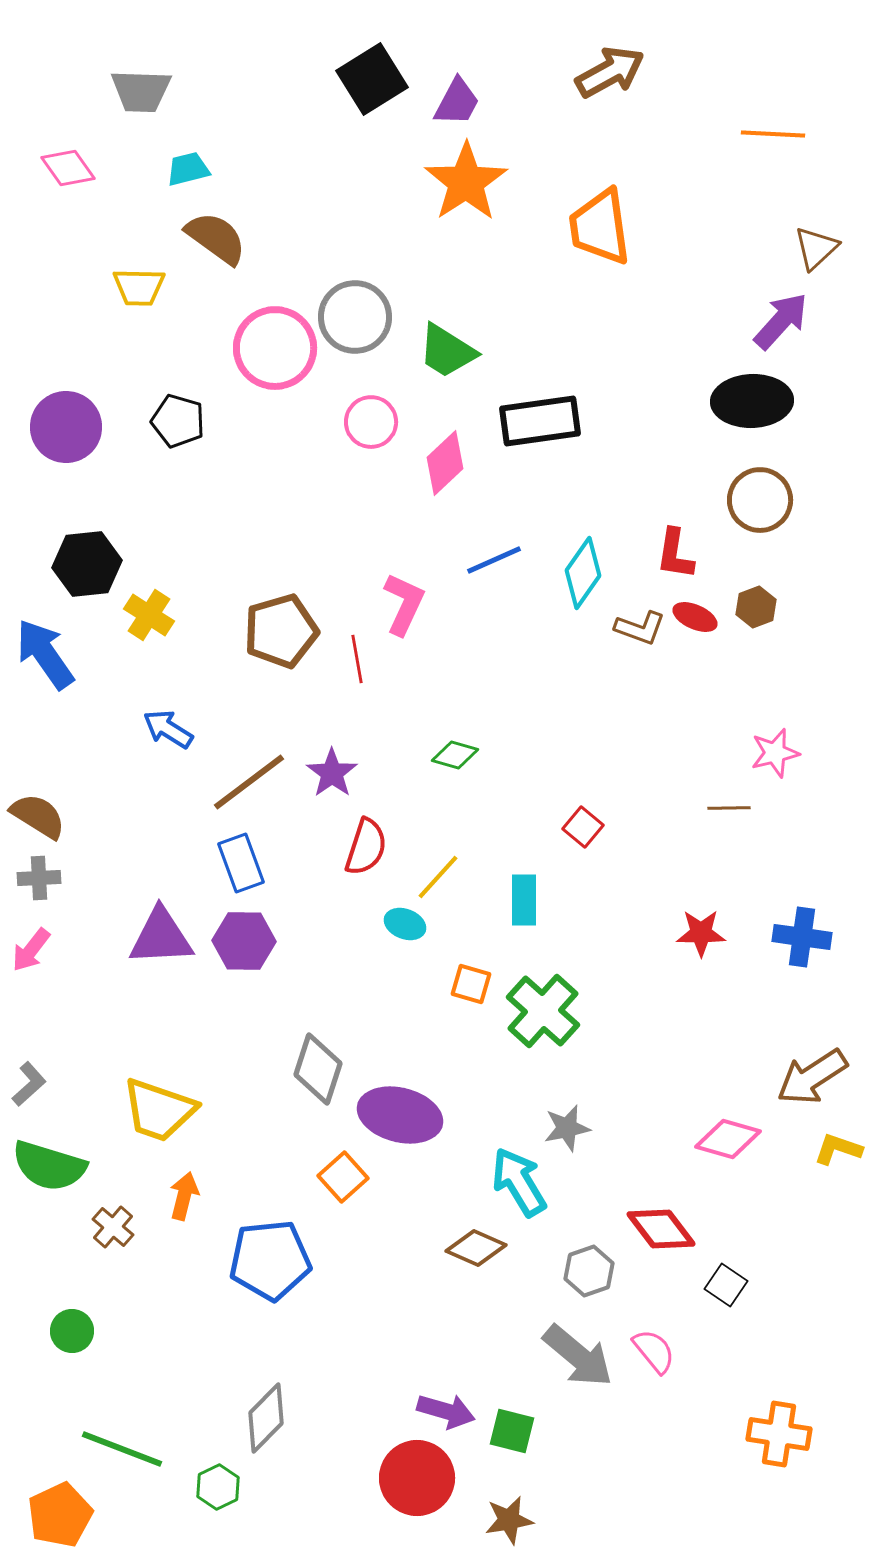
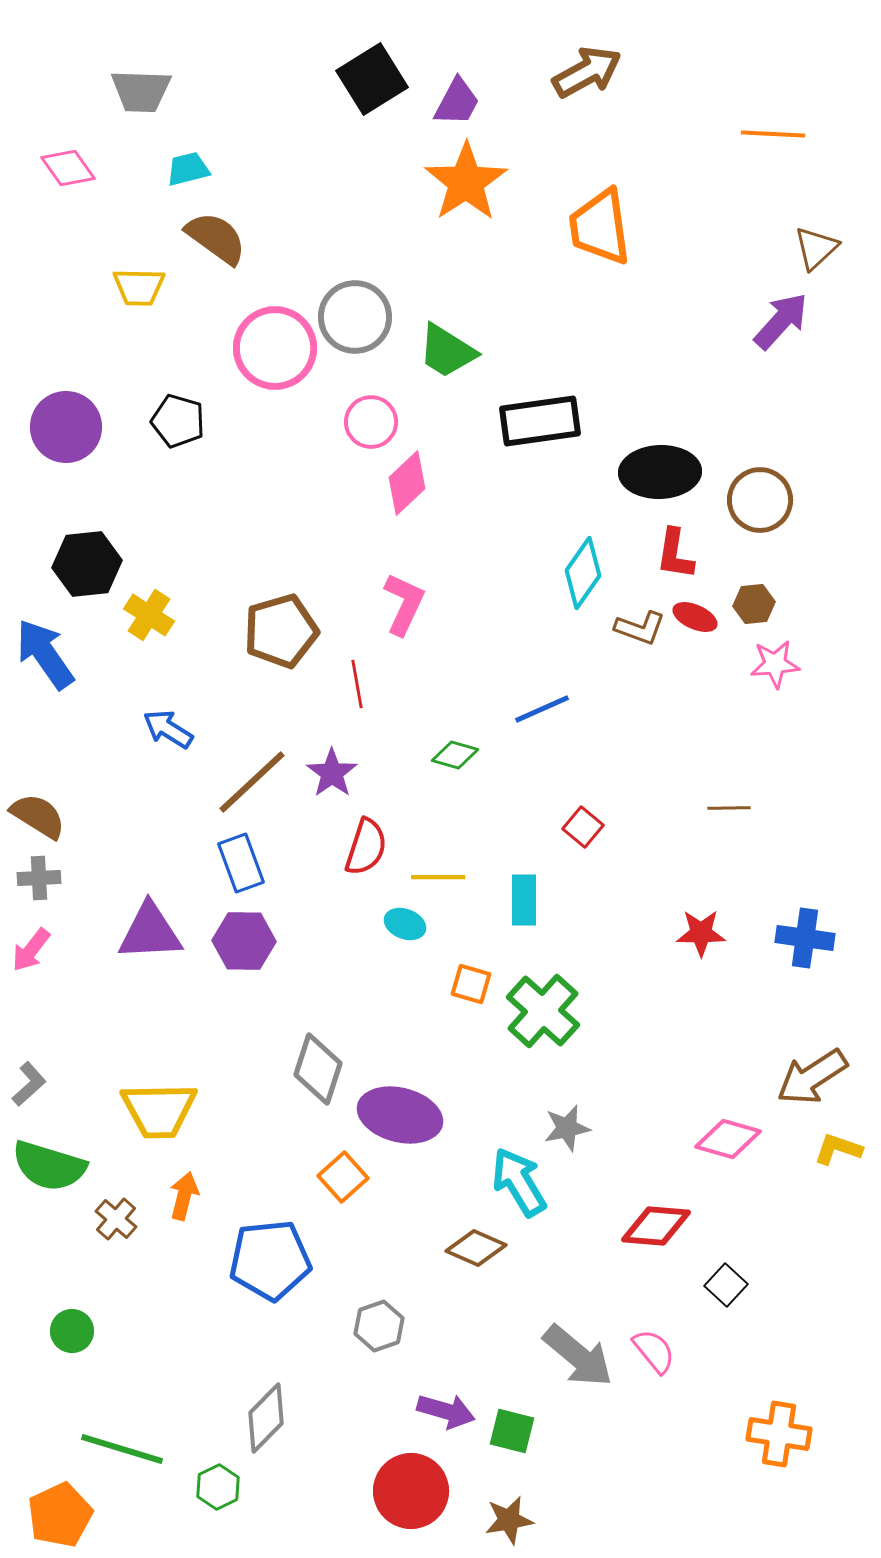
brown arrow at (610, 72): moved 23 px left
black ellipse at (752, 401): moved 92 px left, 71 px down
pink diamond at (445, 463): moved 38 px left, 20 px down
blue line at (494, 560): moved 48 px right, 149 px down
brown hexagon at (756, 607): moved 2 px left, 3 px up; rotated 15 degrees clockwise
red line at (357, 659): moved 25 px down
pink star at (775, 753): moved 89 px up; rotated 9 degrees clockwise
brown line at (249, 782): moved 3 px right; rotated 6 degrees counterclockwise
yellow line at (438, 877): rotated 48 degrees clockwise
purple triangle at (161, 937): moved 11 px left, 5 px up
blue cross at (802, 937): moved 3 px right, 1 px down
yellow trapezoid at (159, 1110): rotated 20 degrees counterclockwise
brown cross at (113, 1227): moved 3 px right, 8 px up
red diamond at (661, 1229): moved 5 px left, 3 px up; rotated 48 degrees counterclockwise
gray hexagon at (589, 1271): moved 210 px left, 55 px down
black square at (726, 1285): rotated 9 degrees clockwise
green line at (122, 1449): rotated 4 degrees counterclockwise
red circle at (417, 1478): moved 6 px left, 13 px down
